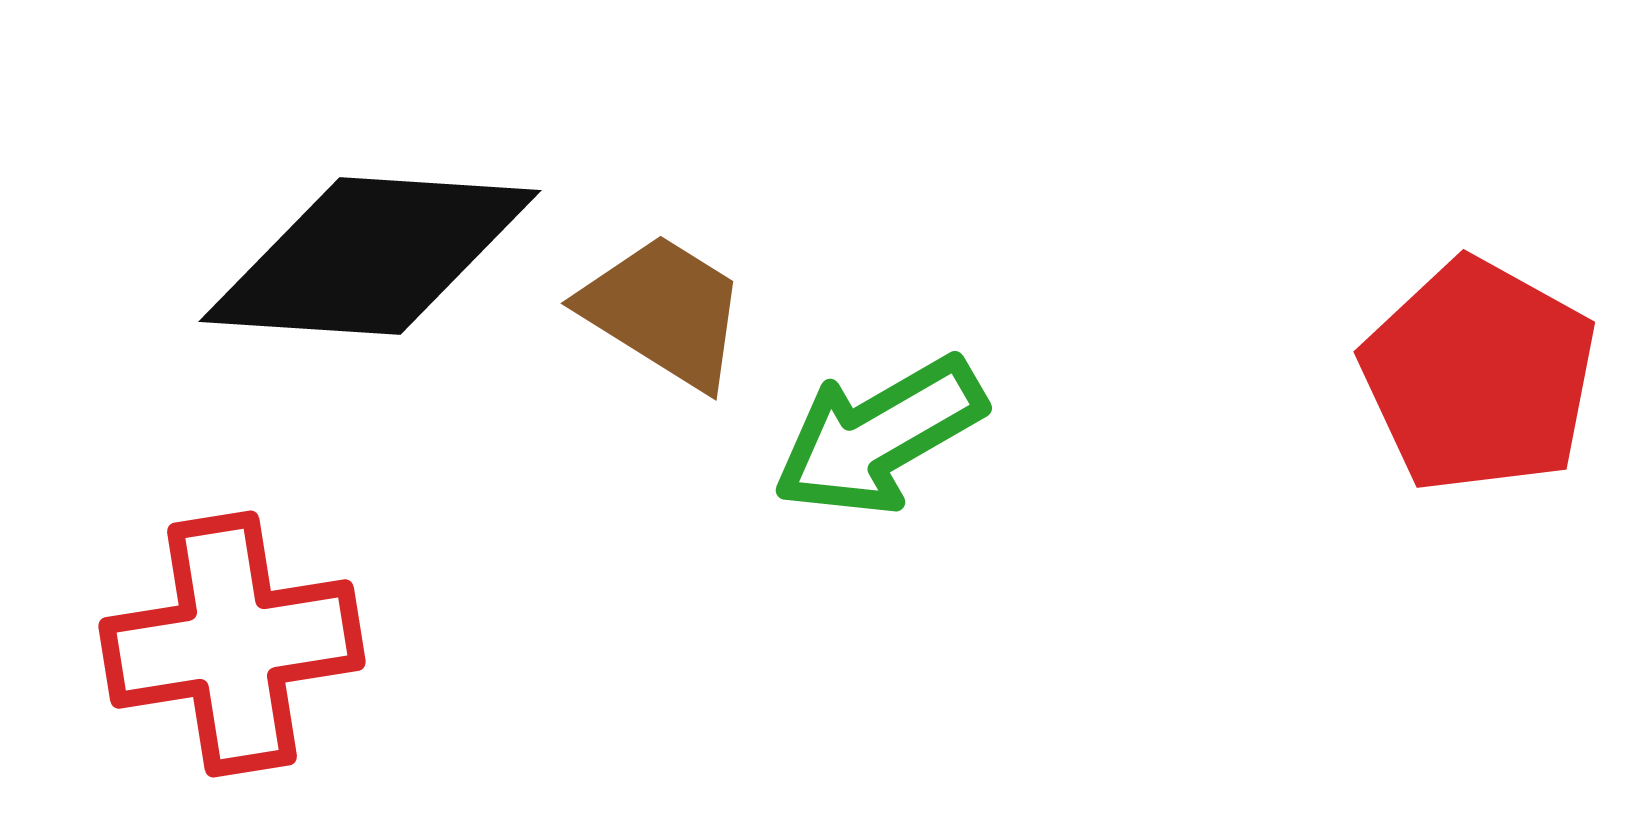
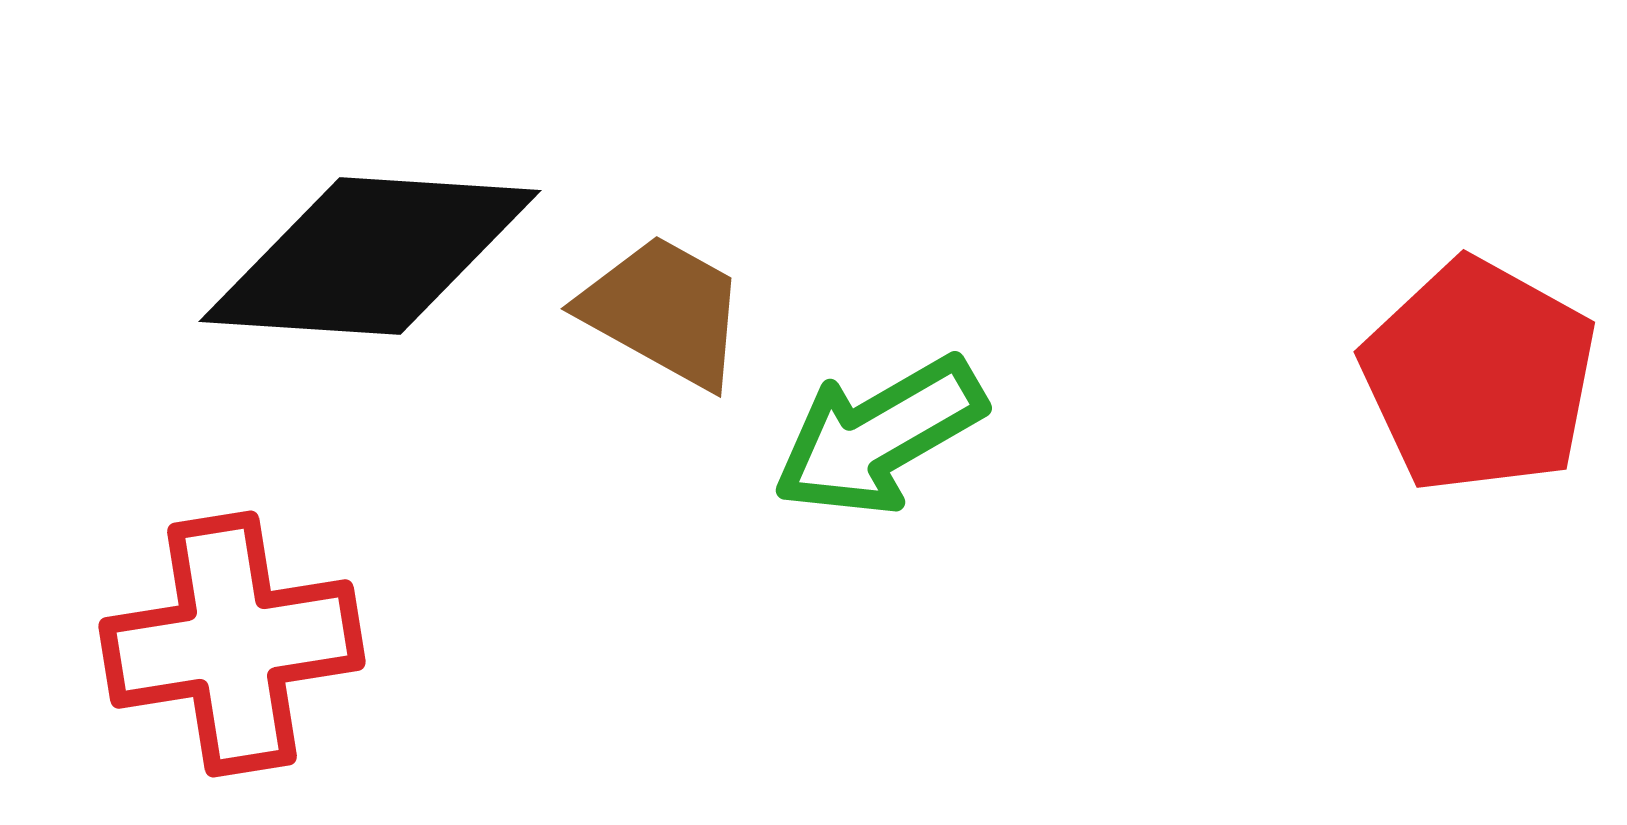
brown trapezoid: rotated 3 degrees counterclockwise
